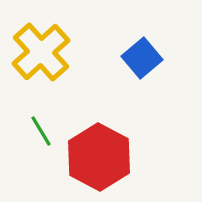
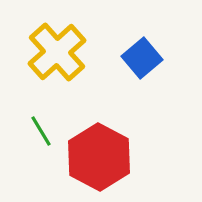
yellow cross: moved 16 px right
